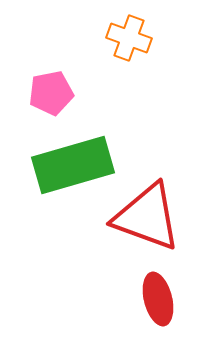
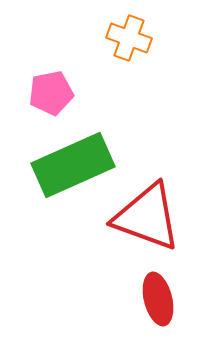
green rectangle: rotated 8 degrees counterclockwise
